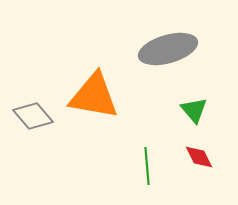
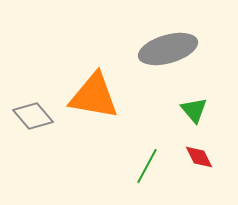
green line: rotated 33 degrees clockwise
